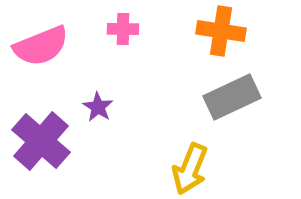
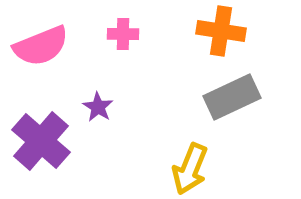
pink cross: moved 5 px down
